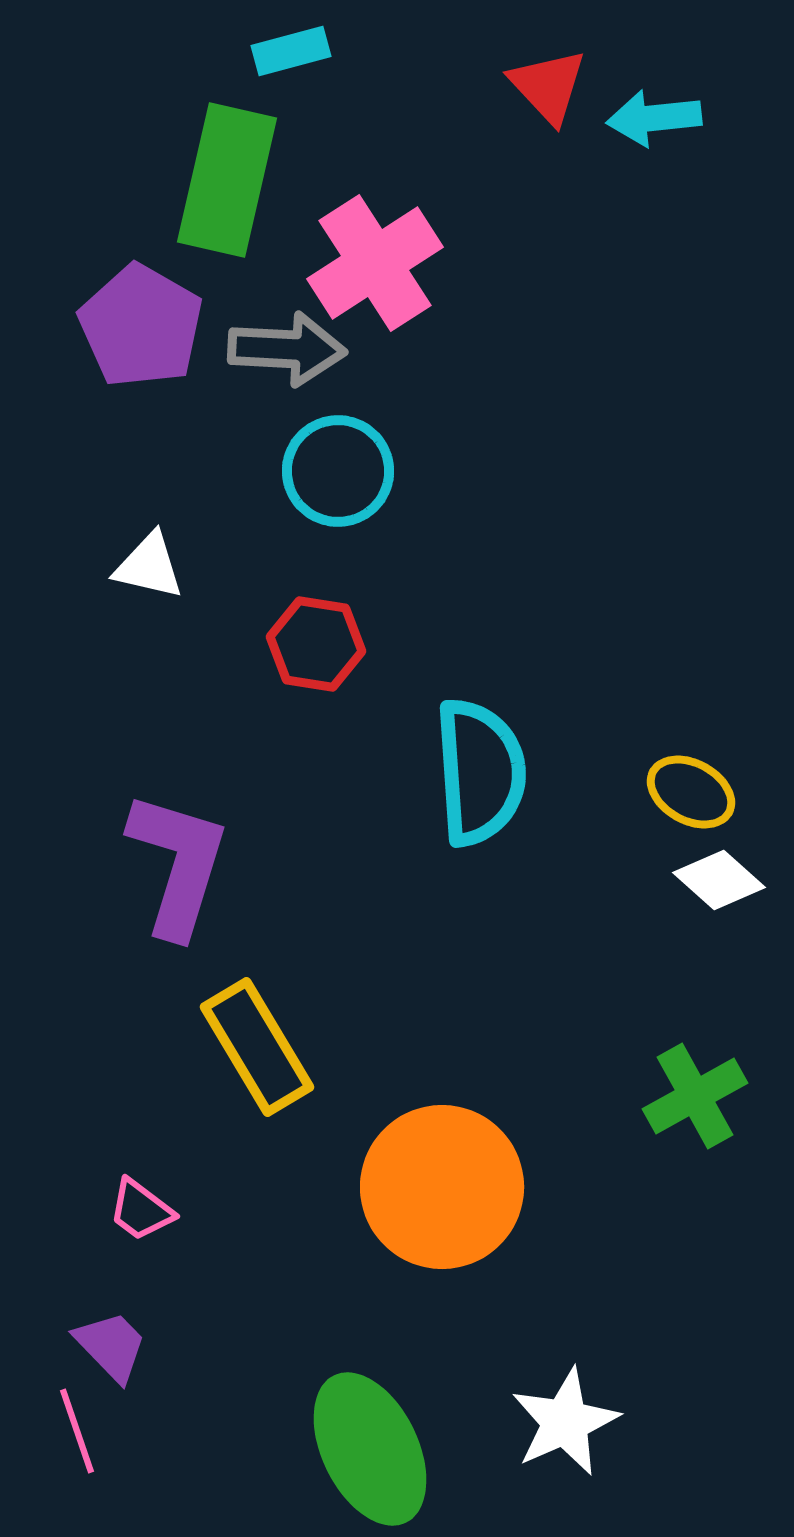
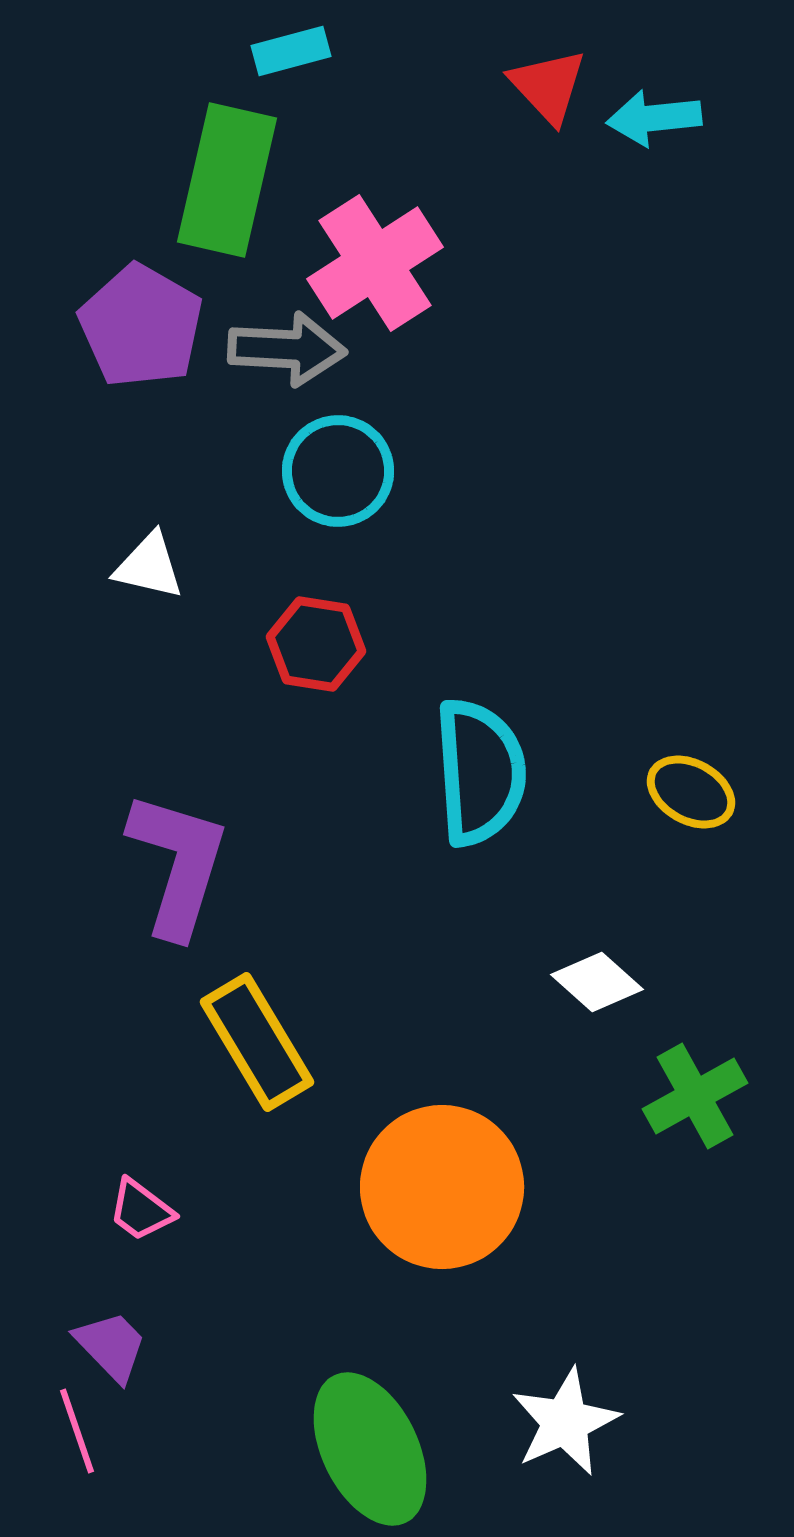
white diamond: moved 122 px left, 102 px down
yellow rectangle: moved 5 px up
